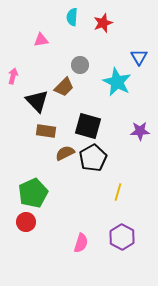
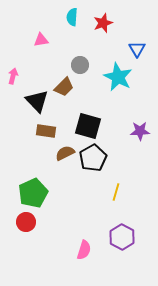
blue triangle: moved 2 px left, 8 px up
cyan star: moved 1 px right, 5 px up
yellow line: moved 2 px left
pink semicircle: moved 3 px right, 7 px down
